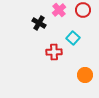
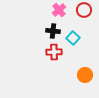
red circle: moved 1 px right
black cross: moved 14 px right, 8 px down; rotated 24 degrees counterclockwise
